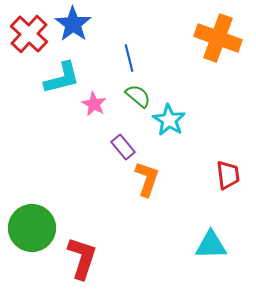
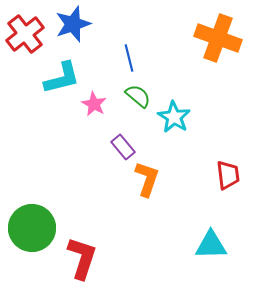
blue star: rotated 18 degrees clockwise
red cross: moved 4 px left; rotated 9 degrees clockwise
cyan star: moved 5 px right, 3 px up
